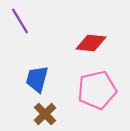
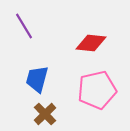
purple line: moved 4 px right, 5 px down
